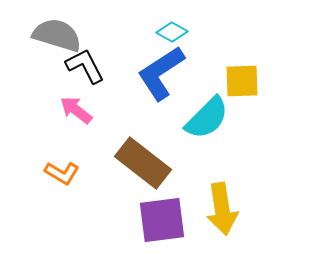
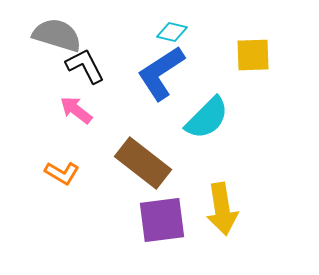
cyan diamond: rotated 16 degrees counterclockwise
yellow square: moved 11 px right, 26 px up
